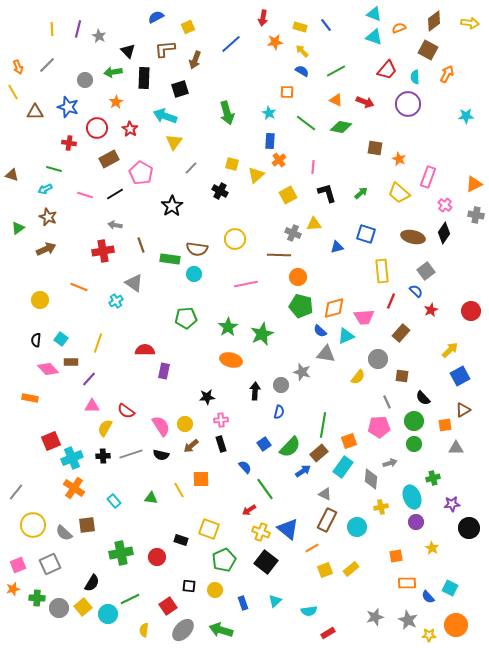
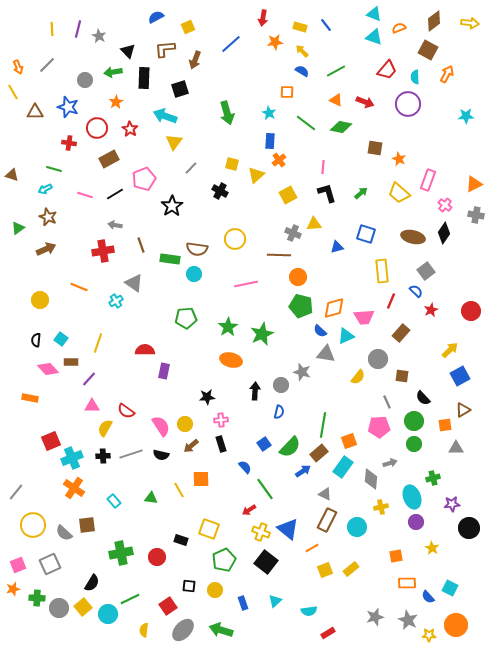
pink line at (313, 167): moved 10 px right
pink pentagon at (141, 173): moved 3 px right, 6 px down; rotated 20 degrees clockwise
pink rectangle at (428, 177): moved 3 px down
